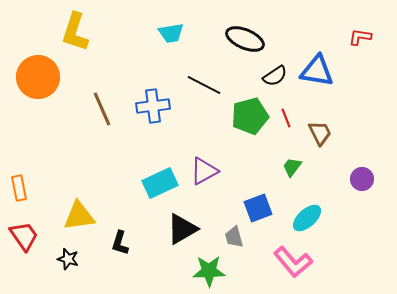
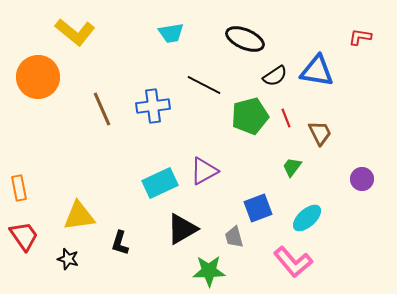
yellow L-shape: rotated 69 degrees counterclockwise
